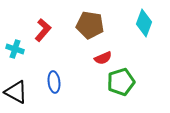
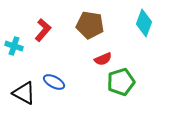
cyan cross: moved 1 px left, 3 px up
red semicircle: moved 1 px down
blue ellipse: rotated 55 degrees counterclockwise
black triangle: moved 8 px right, 1 px down
